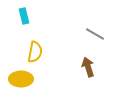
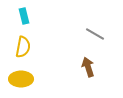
yellow semicircle: moved 12 px left, 5 px up
